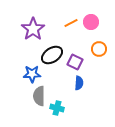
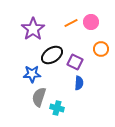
orange circle: moved 2 px right
gray semicircle: moved 1 px down; rotated 18 degrees clockwise
